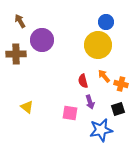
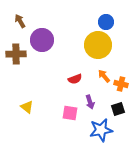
red semicircle: moved 8 px left, 2 px up; rotated 96 degrees counterclockwise
